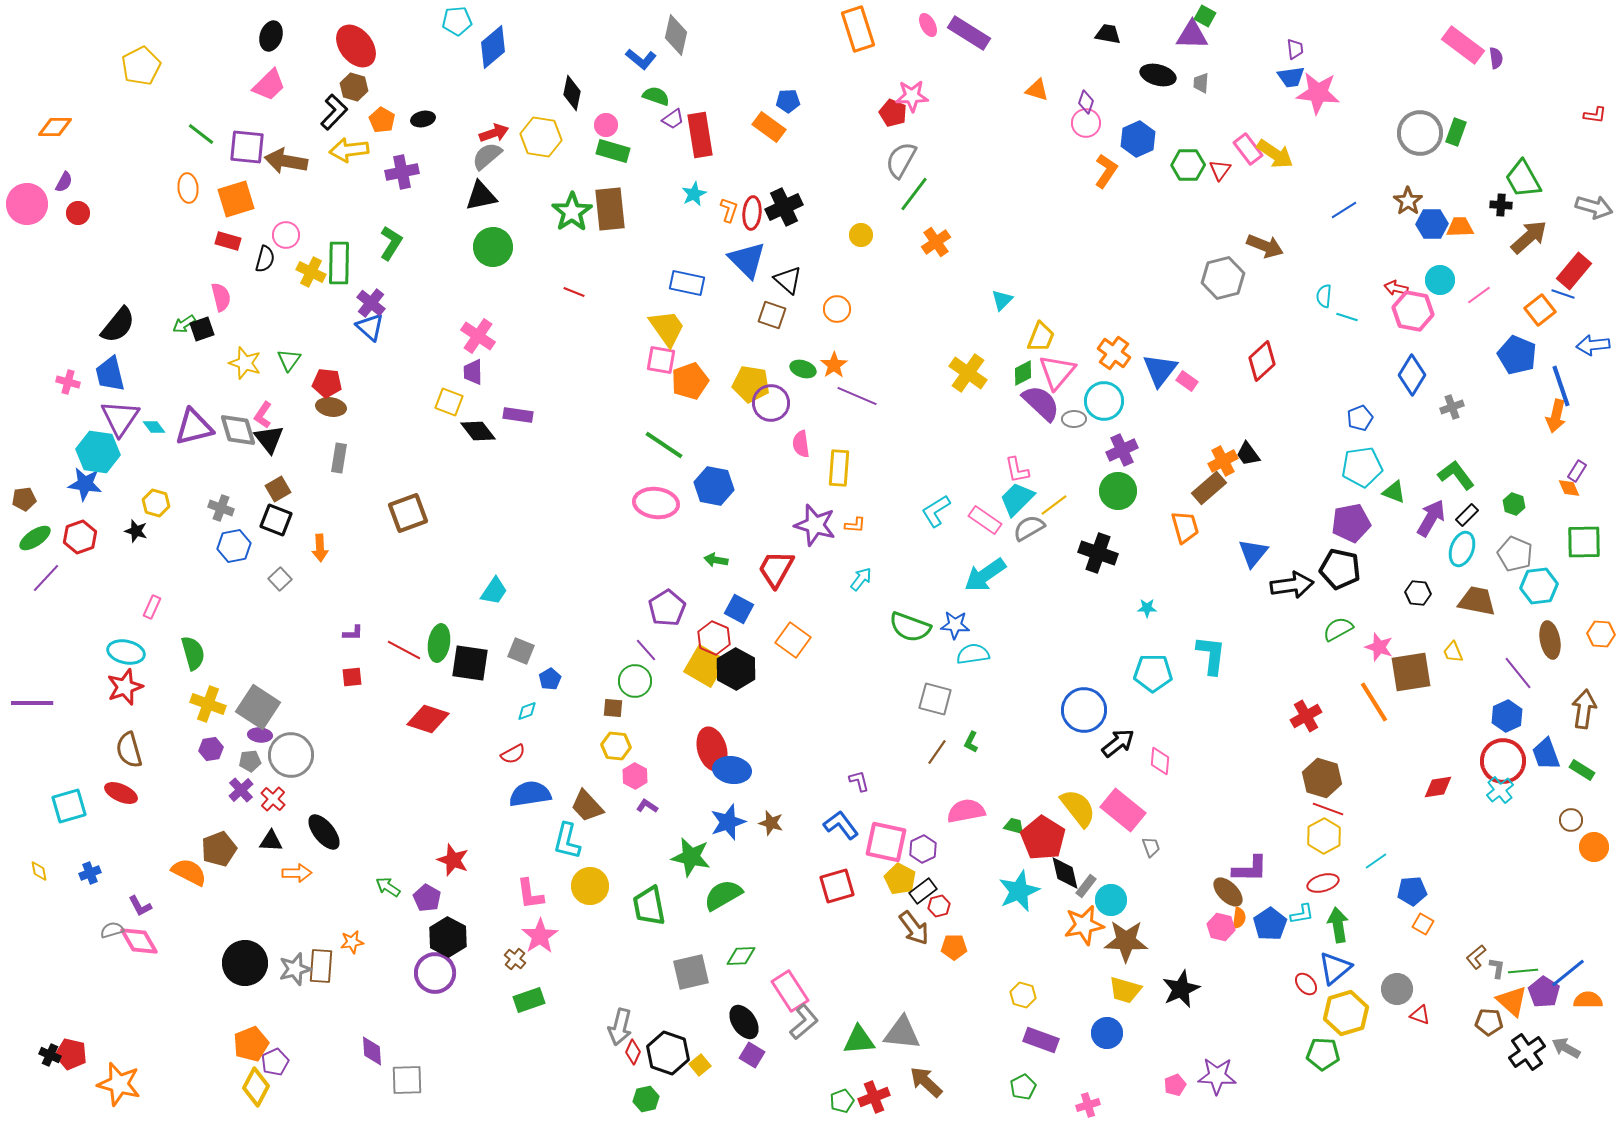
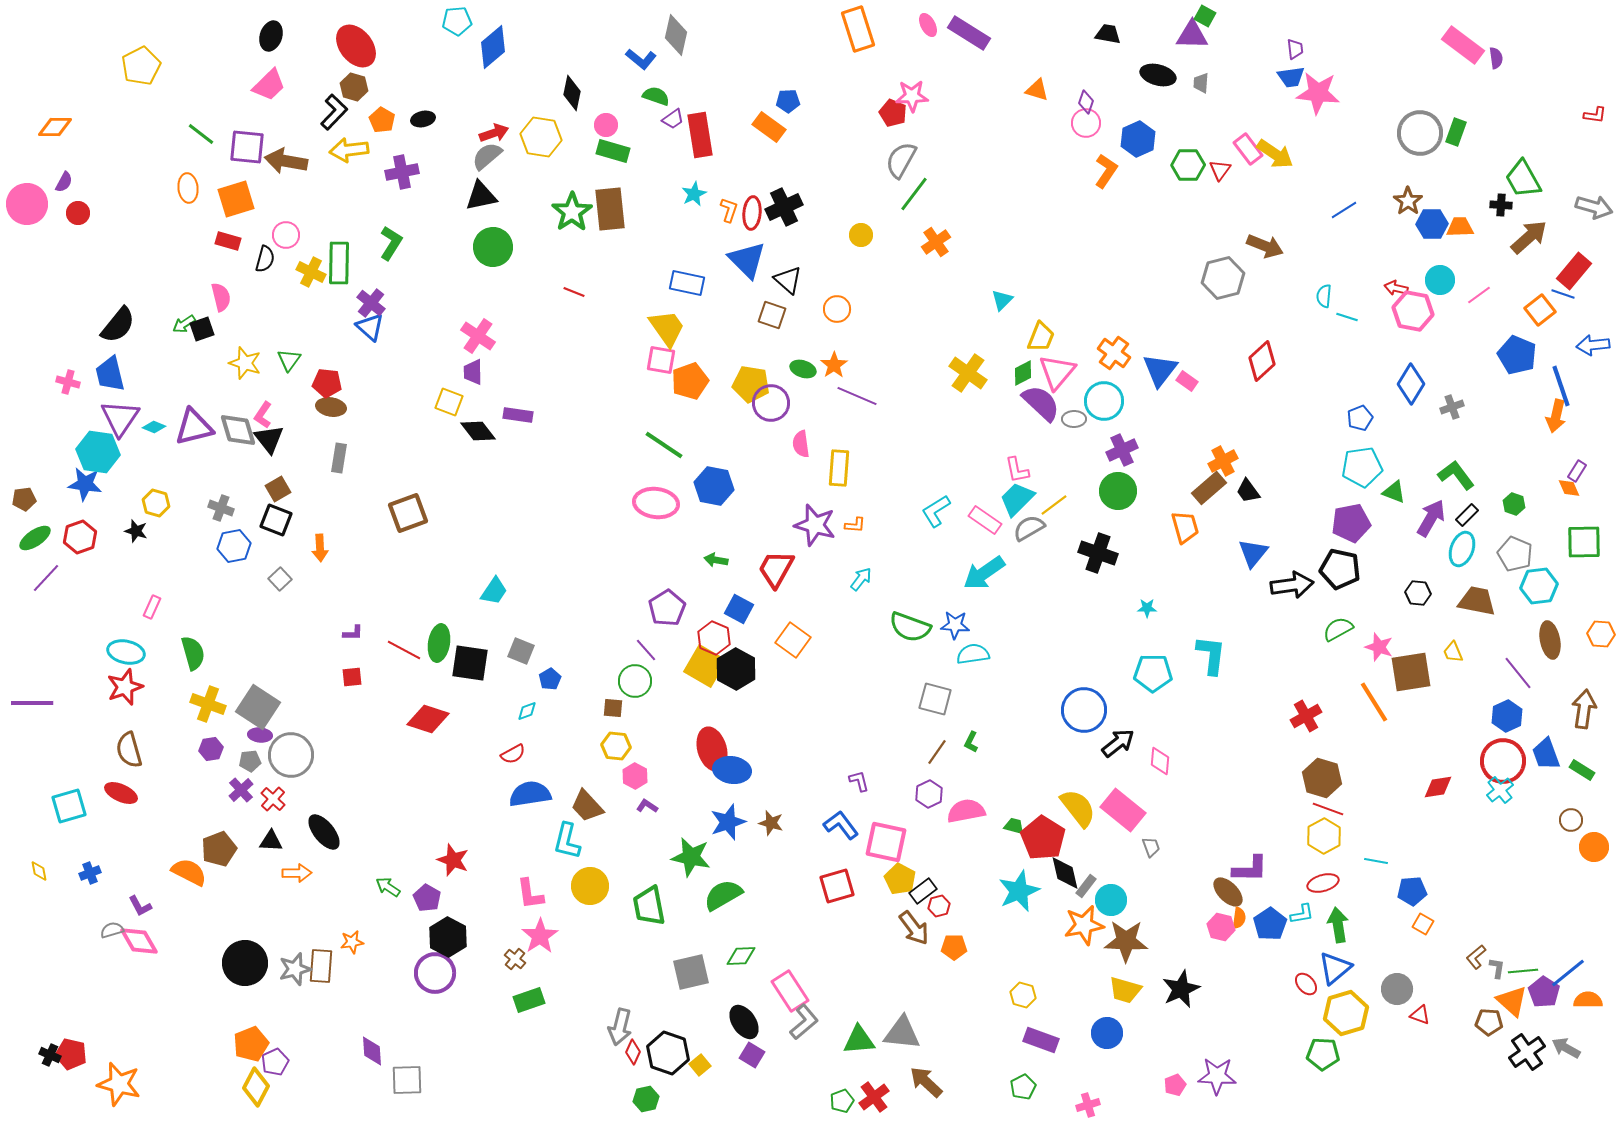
blue diamond at (1412, 375): moved 1 px left, 9 px down
cyan diamond at (154, 427): rotated 30 degrees counterclockwise
black trapezoid at (1248, 454): moved 37 px down
cyan arrow at (985, 575): moved 1 px left, 2 px up
purple hexagon at (923, 849): moved 6 px right, 55 px up
cyan line at (1376, 861): rotated 45 degrees clockwise
red cross at (874, 1097): rotated 16 degrees counterclockwise
